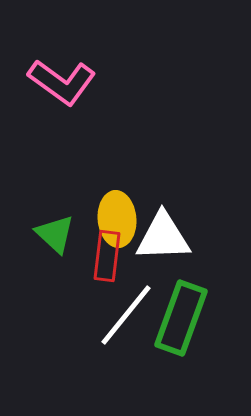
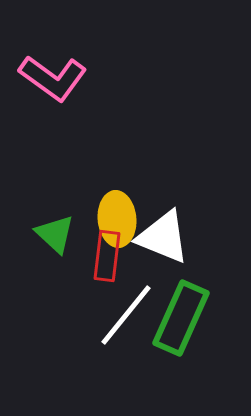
pink L-shape: moved 9 px left, 4 px up
white triangle: rotated 24 degrees clockwise
green rectangle: rotated 4 degrees clockwise
